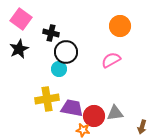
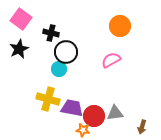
yellow cross: moved 1 px right; rotated 25 degrees clockwise
